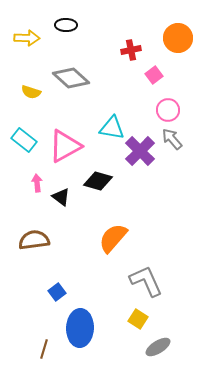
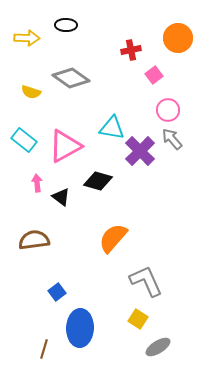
gray diamond: rotated 6 degrees counterclockwise
